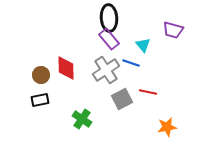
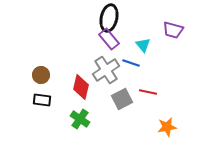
black ellipse: rotated 16 degrees clockwise
red diamond: moved 15 px right, 19 px down; rotated 15 degrees clockwise
black rectangle: moved 2 px right; rotated 18 degrees clockwise
green cross: moved 2 px left
